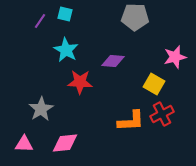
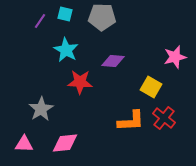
gray pentagon: moved 33 px left
yellow square: moved 3 px left, 3 px down
red cross: moved 2 px right, 4 px down; rotated 25 degrees counterclockwise
